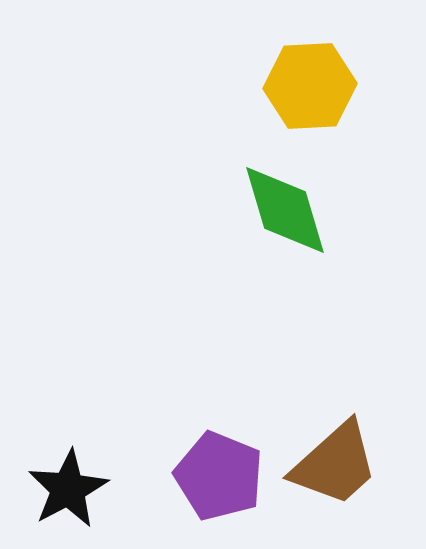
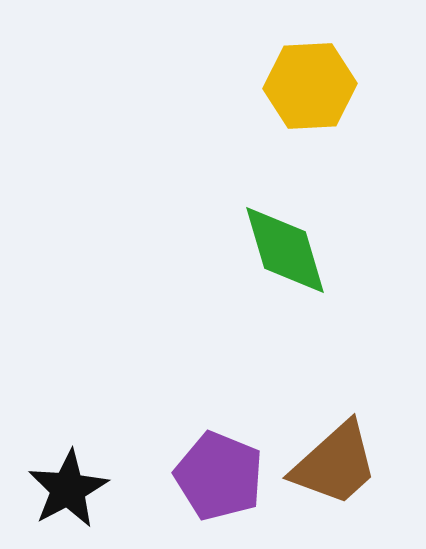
green diamond: moved 40 px down
